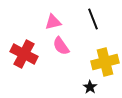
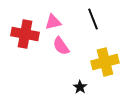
red cross: moved 1 px right, 20 px up; rotated 16 degrees counterclockwise
black star: moved 10 px left
